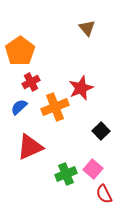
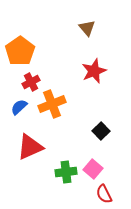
red star: moved 13 px right, 17 px up
orange cross: moved 3 px left, 3 px up
green cross: moved 2 px up; rotated 15 degrees clockwise
